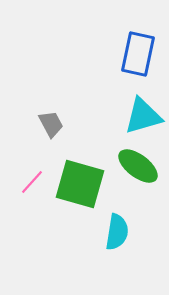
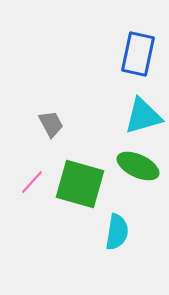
green ellipse: rotated 12 degrees counterclockwise
